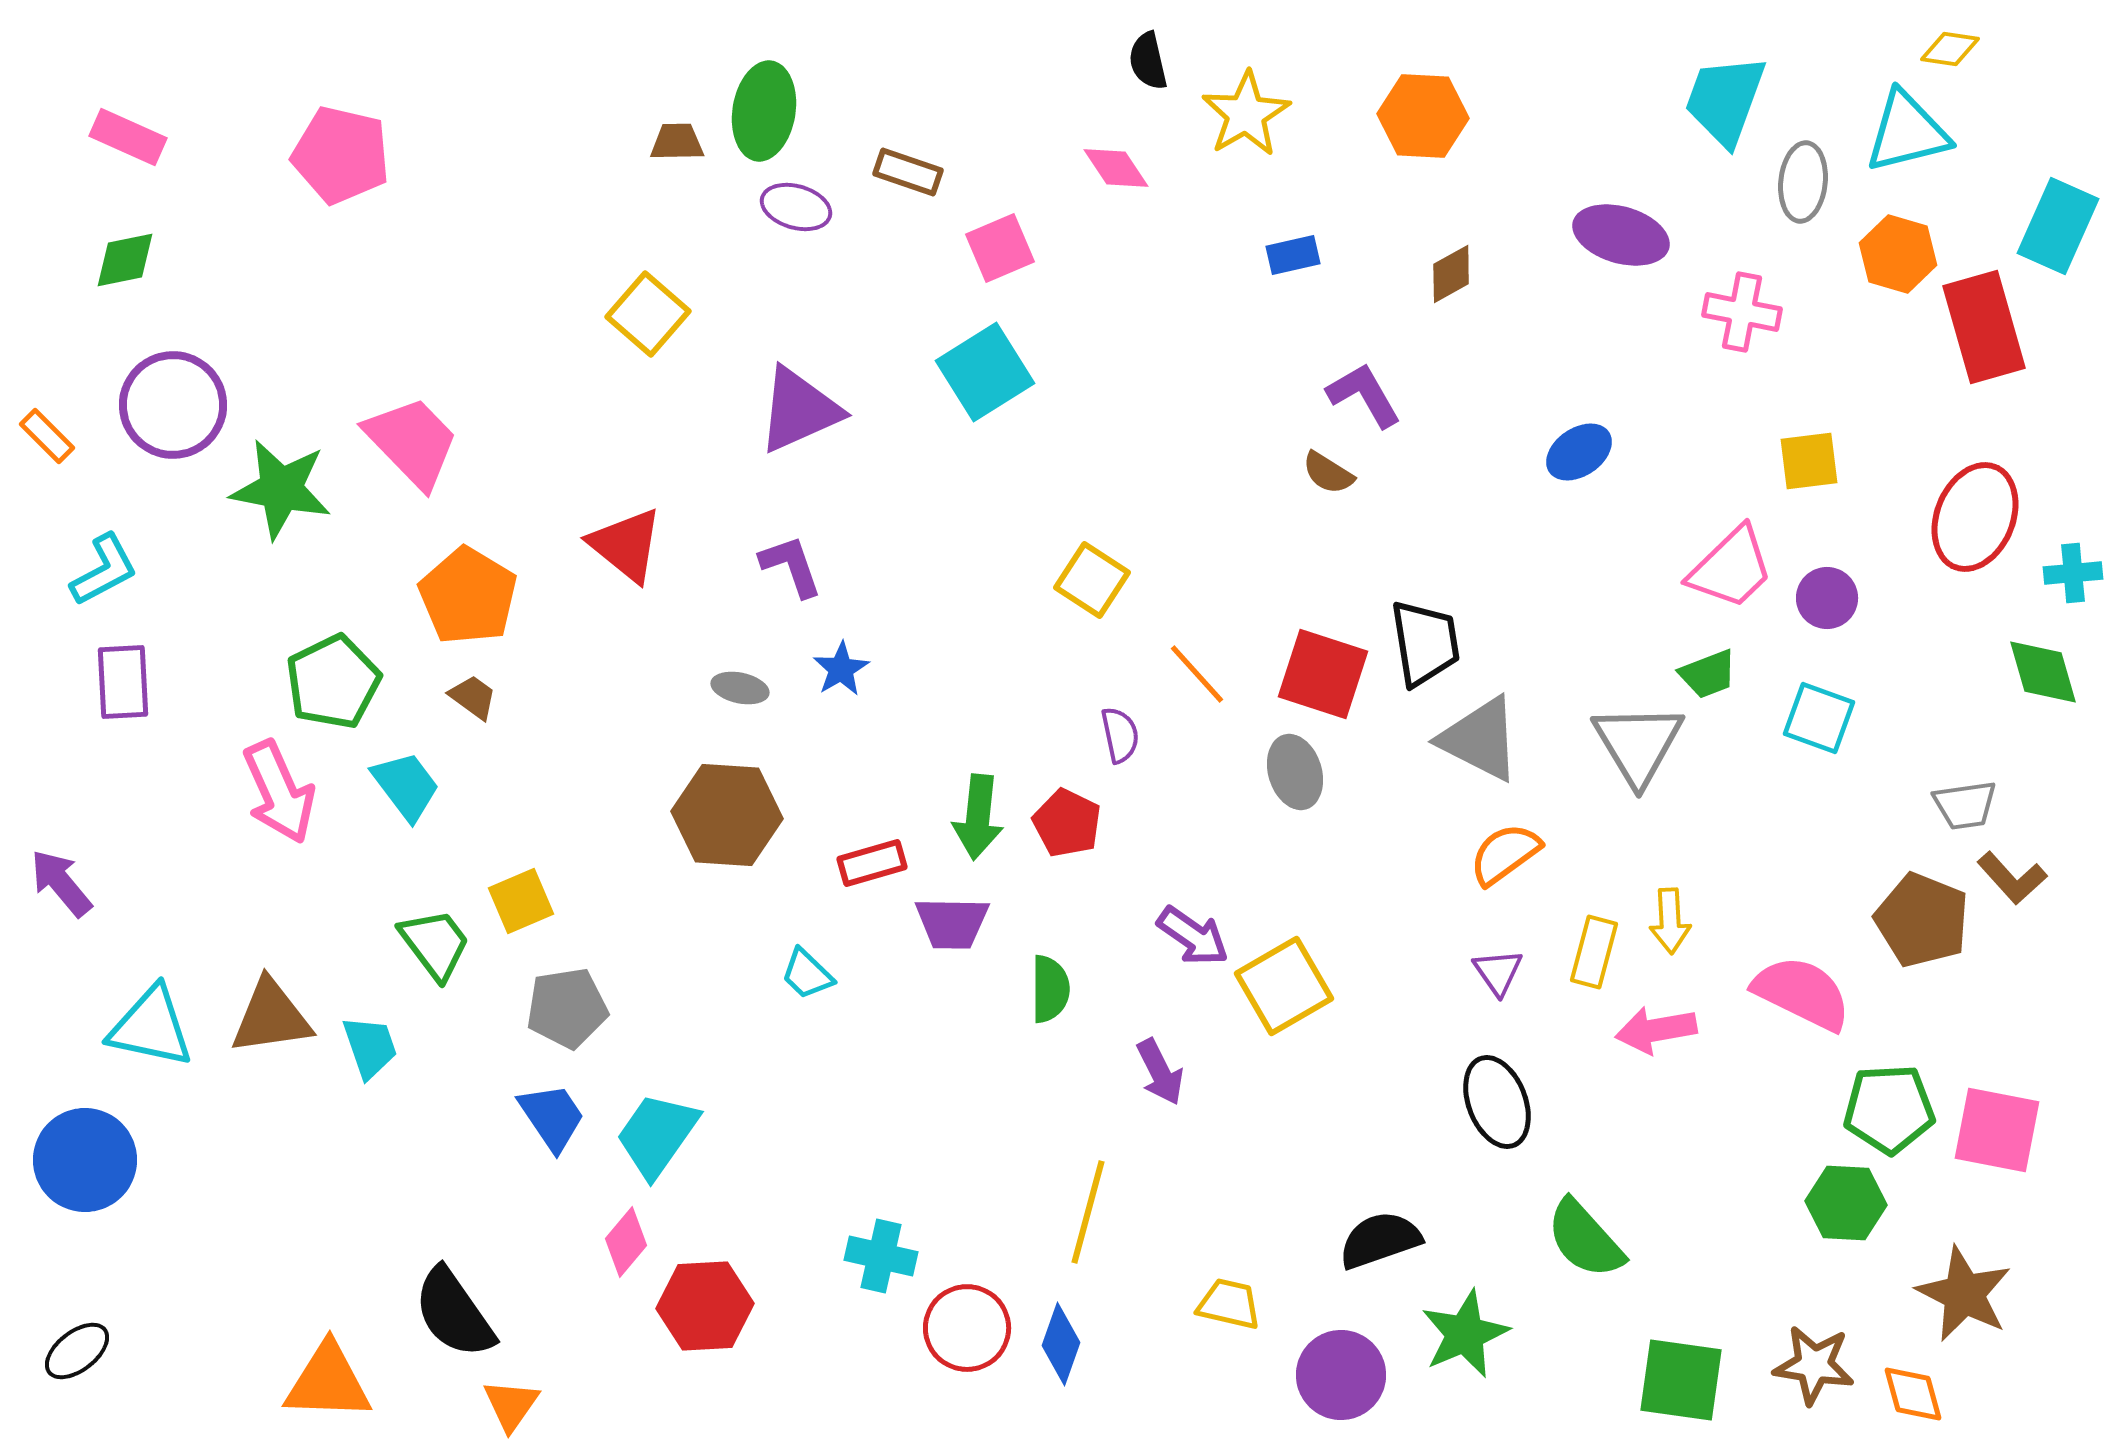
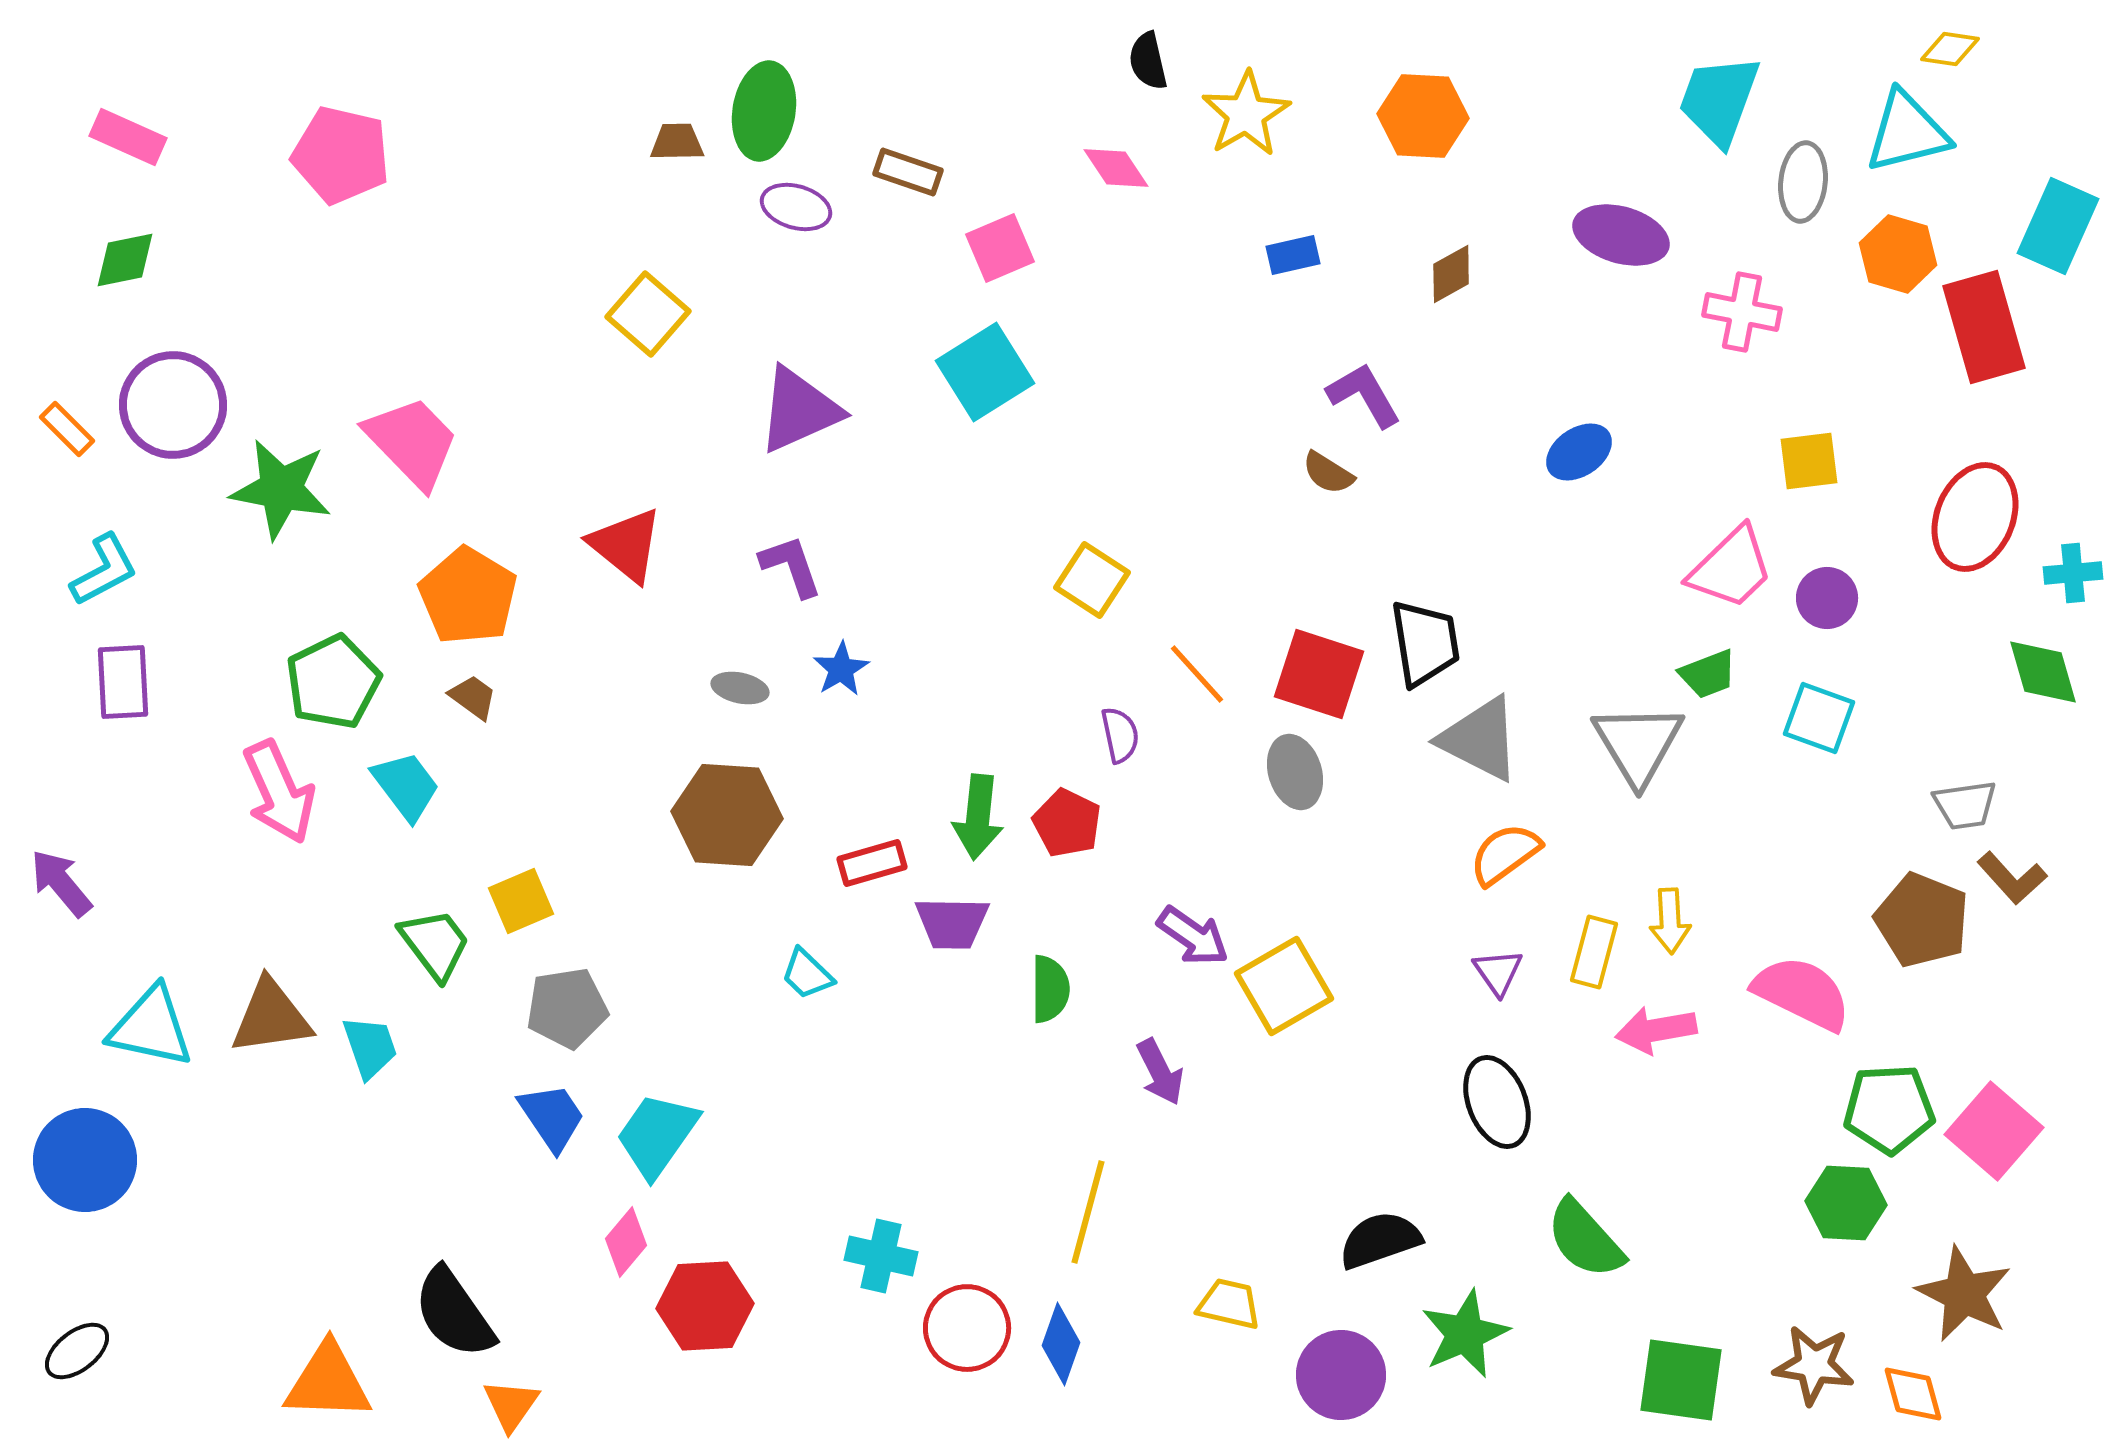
cyan trapezoid at (1725, 100): moved 6 px left
orange rectangle at (47, 436): moved 20 px right, 7 px up
red square at (1323, 674): moved 4 px left
pink square at (1997, 1130): moved 3 px left, 1 px down; rotated 30 degrees clockwise
